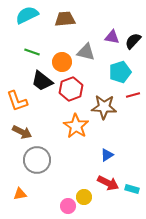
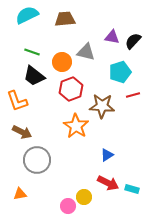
black trapezoid: moved 8 px left, 5 px up
brown star: moved 2 px left, 1 px up
